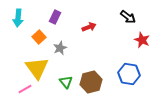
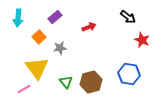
purple rectangle: rotated 24 degrees clockwise
gray star: rotated 16 degrees clockwise
pink line: moved 1 px left
